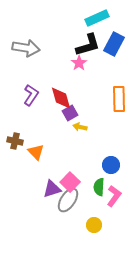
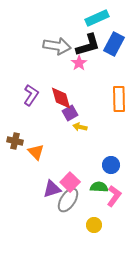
gray arrow: moved 31 px right, 2 px up
green semicircle: rotated 90 degrees clockwise
